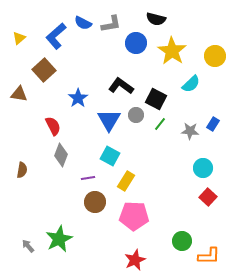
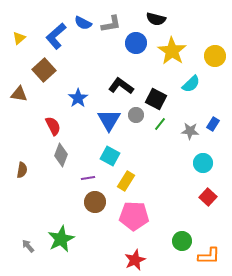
cyan circle: moved 5 px up
green star: moved 2 px right
